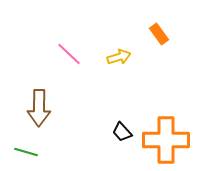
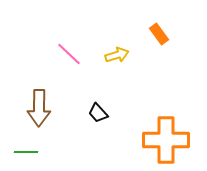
yellow arrow: moved 2 px left, 2 px up
black trapezoid: moved 24 px left, 19 px up
green line: rotated 15 degrees counterclockwise
